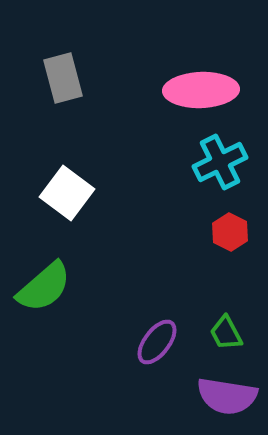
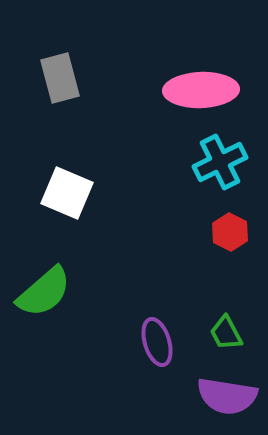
gray rectangle: moved 3 px left
white square: rotated 14 degrees counterclockwise
green semicircle: moved 5 px down
purple ellipse: rotated 54 degrees counterclockwise
